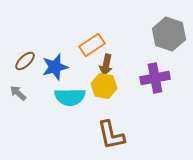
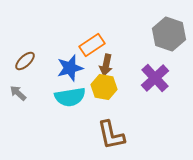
blue star: moved 15 px right, 1 px down
purple cross: rotated 32 degrees counterclockwise
yellow hexagon: moved 1 px down
cyan semicircle: rotated 8 degrees counterclockwise
